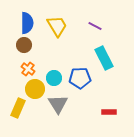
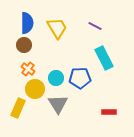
yellow trapezoid: moved 2 px down
cyan circle: moved 2 px right
